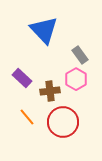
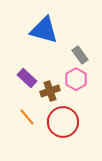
blue triangle: rotated 32 degrees counterclockwise
purple rectangle: moved 5 px right
brown cross: rotated 12 degrees counterclockwise
